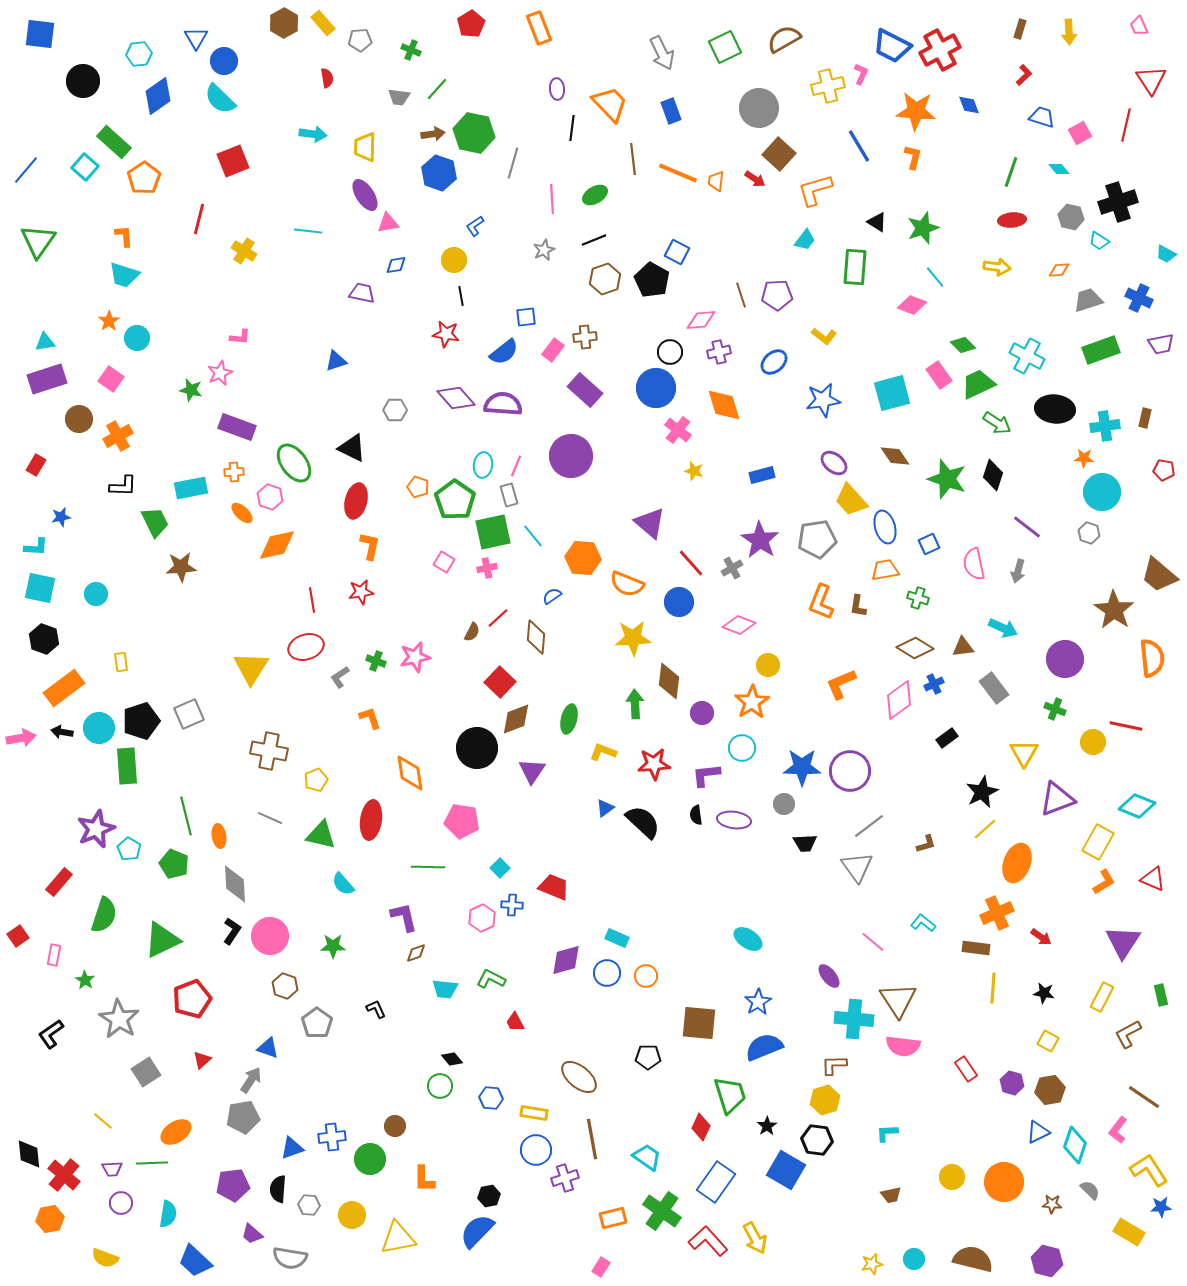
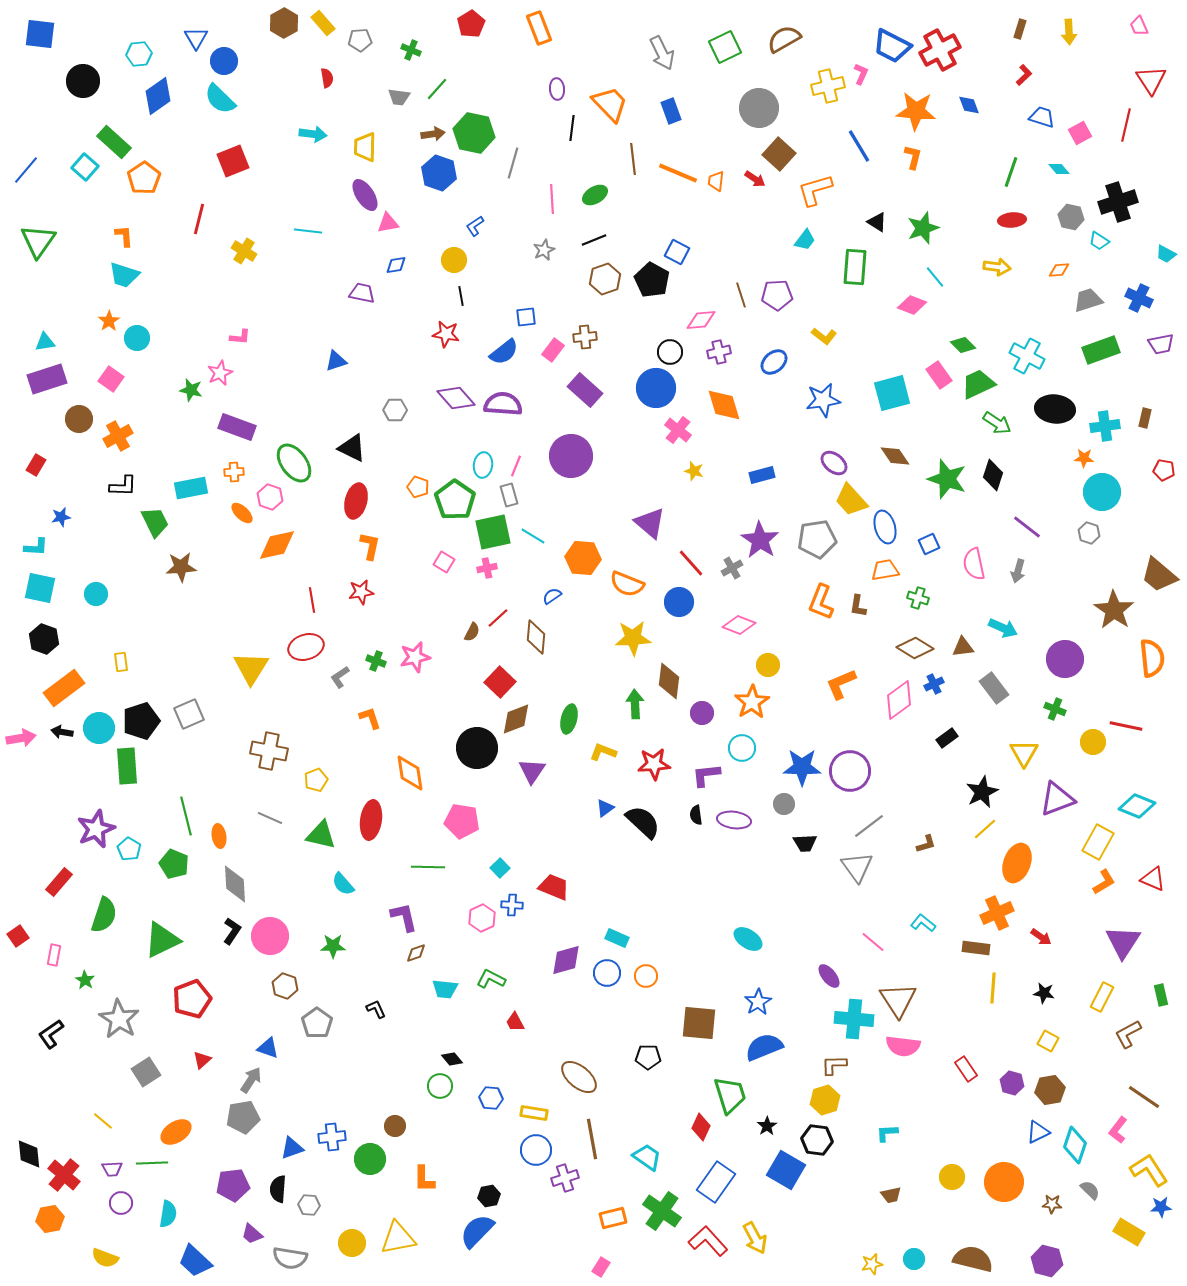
cyan line at (533, 536): rotated 20 degrees counterclockwise
yellow circle at (352, 1215): moved 28 px down
